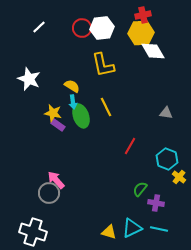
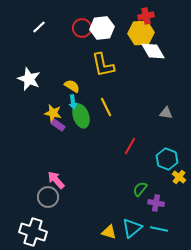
red cross: moved 3 px right, 1 px down
gray circle: moved 1 px left, 4 px down
cyan triangle: rotated 15 degrees counterclockwise
